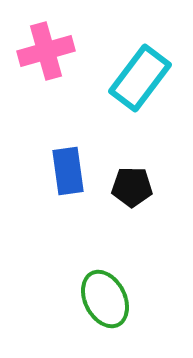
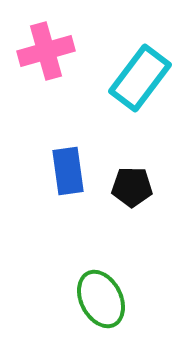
green ellipse: moved 4 px left
